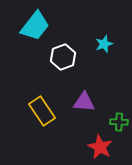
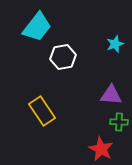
cyan trapezoid: moved 2 px right, 1 px down
cyan star: moved 11 px right
white hexagon: rotated 10 degrees clockwise
purple triangle: moved 27 px right, 7 px up
red star: moved 1 px right, 2 px down
